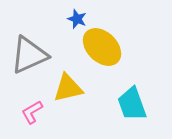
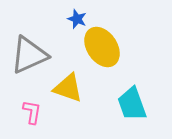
yellow ellipse: rotated 12 degrees clockwise
yellow triangle: rotated 32 degrees clockwise
pink L-shape: rotated 130 degrees clockwise
